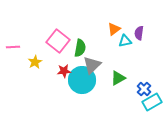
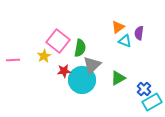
orange triangle: moved 4 px right, 2 px up
cyan triangle: rotated 32 degrees clockwise
pink line: moved 13 px down
yellow star: moved 9 px right, 6 px up
